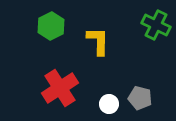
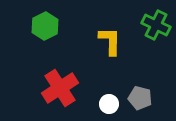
green hexagon: moved 6 px left
yellow L-shape: moved 12 px right
